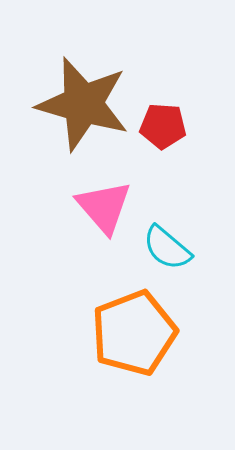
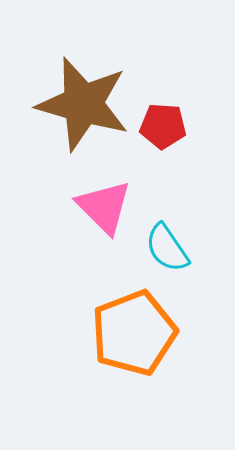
pink triangle: rotated 4 degrees counterclockwise
cyan semicircle: rotated 16 degrees clockwise
